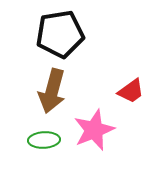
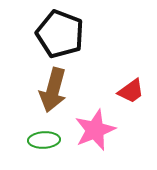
black pentagon: rotated 30 degrees clockwise
brown arrow: moved 1 px right, 1 px up
pink star: moved 1 px right
